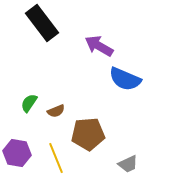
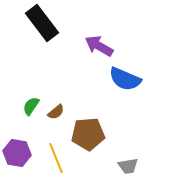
green semicircle: moved 2 px right, 3 px down
brown semicircle: moved 1 px down; rotated 18 degrees counterclockwise
gray trapezoid: moved 2 px down; rotated 15 degrees clockwise
